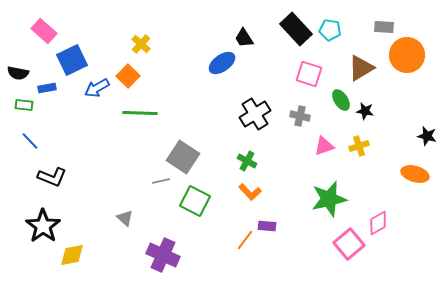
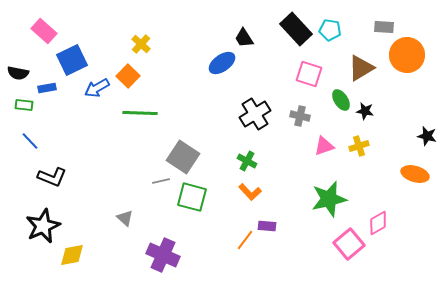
green square at (195, 201): moved 3 px left, 4 px up; rotated 12 degrees counterclockwise
black star at (43, 226): rotated 12 degrees clockwise
